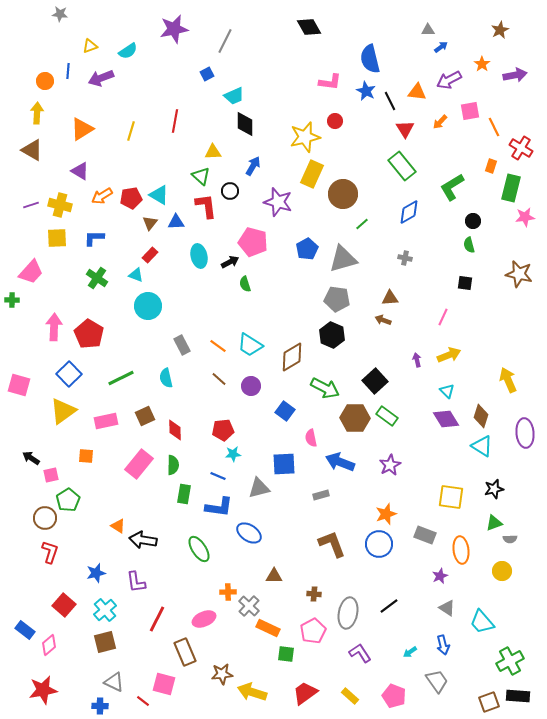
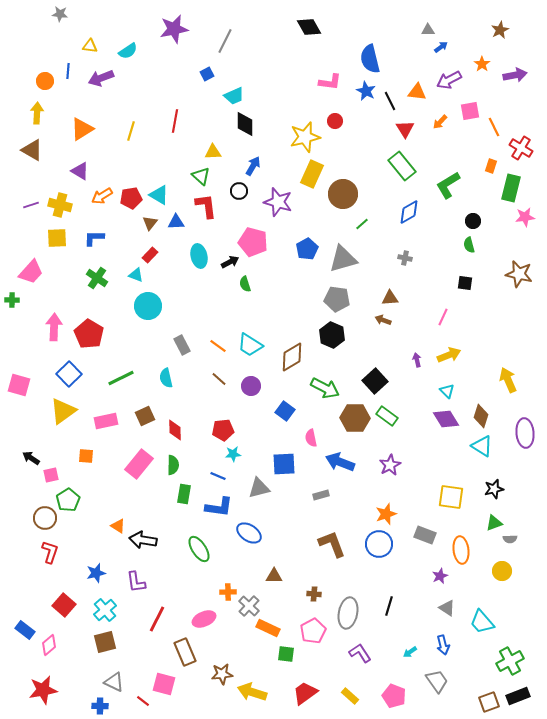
yellow triangle at (90, 46): rotated 28 degrees clockwise
green L-shape at (452, 187): moved 4 px left, 2 px up
black circle at (230, 191): moved 9 px right
black line at (389, 606): rotated 36 degrees counterclockwise
black rectangle at (518, 696): rotated 25 degrees counterclockwise
